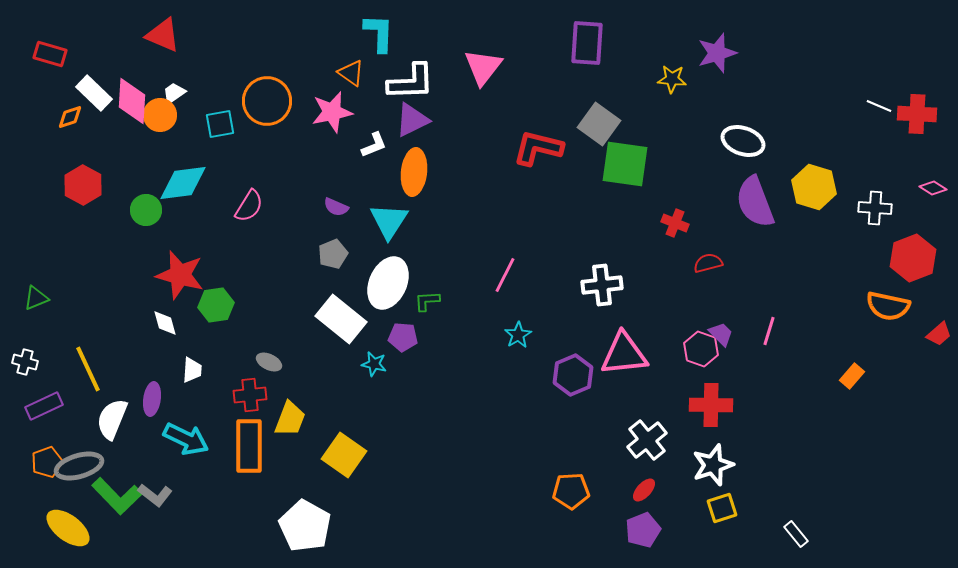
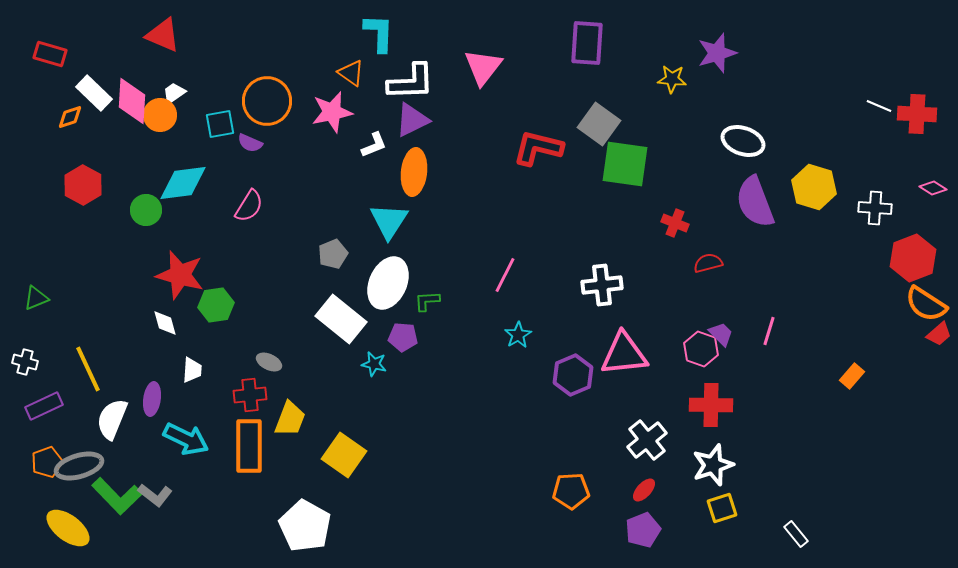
purple semicircle at (336, 207): moved 86 px left, 64 px up
orange semicircle at (888, 306): moved 38 px right, 2 px up; rotated 21 degrees clockwise
